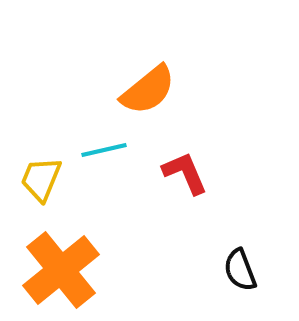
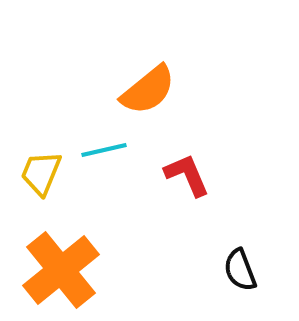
red L-shape: moved 2 px right, 2 px down
yellow trapezoid: moved 6 px up
